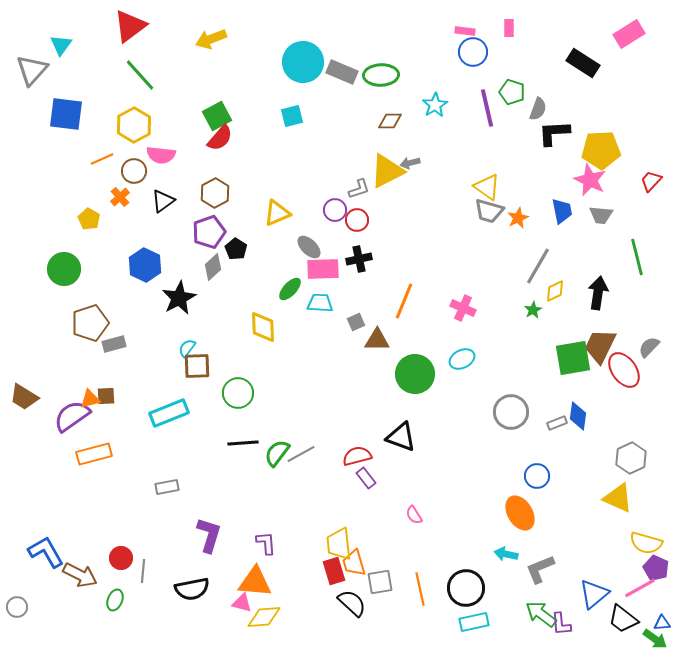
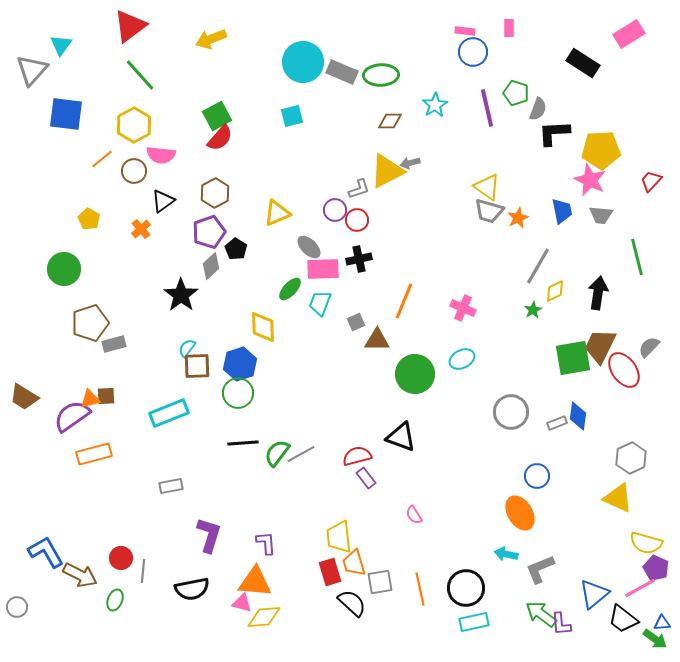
green pentagon at (512, 92): moved 4 px right, 1 px down
orange line at (102, 159): rotated 15 degrees counterclockwise
orange cross at (120, 197): moved 21 px right, 32 px down
blue hexagon at (145, 265): moved 95 px right, 99 px down; rotated 16 degrees clockwise
gray diamond at (213, 267): moved 2 px left, 1 px up
black star at (179, 298): moved 2 px right, 3 px up; rotated 8 degrees counterclockwise
cyan trapezoid at (320, 303): rotated 72 degrees counterclockwise
gray rectangle at (167, 487): moved 4 px right, 1 px up
yellow trapezoid at (339, 544): moved 7 px up
red rectangle at (334, 571): moved 4 px left, 1 px down
